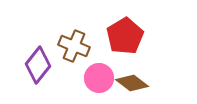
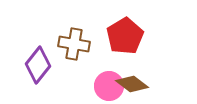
brown cross: moved 2 px up; rotated 12 degrees counterclockwise
pink circle: moved 10 px right, 8 px down
brown diamond: moved 1 px down
